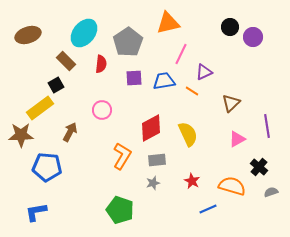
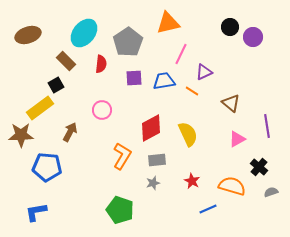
brown triangle: rotated 36 degrees counterclockwise
